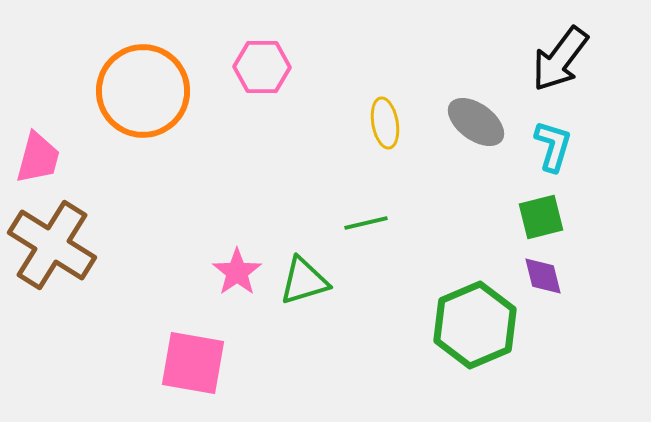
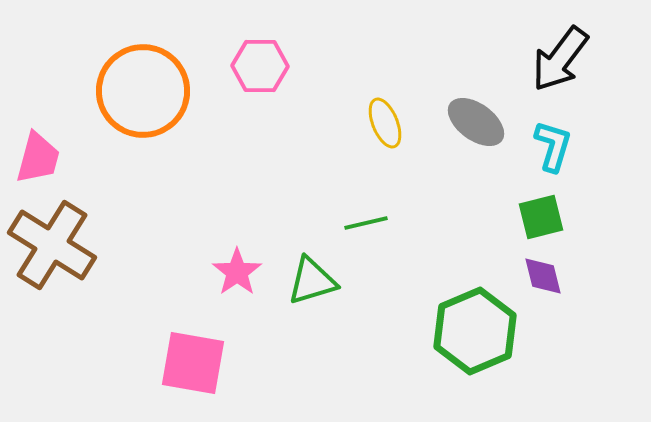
pink hexagon: moved 2 px left, 1 px up
yellow ellipse: rotated 12 degrees counterclockwise
green triangle: moved 8 px right
green hexagon: moved 6 px down
